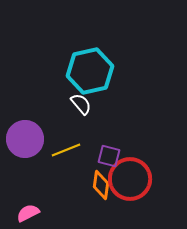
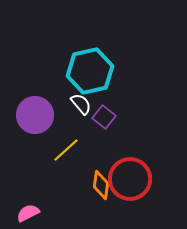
purple circle: moved 10 px right, 24 px up
yellow line: rotated 20 degrees counterclockwise
purple square: moved 5 px left, 39 px up; rotated 25 degrees clockwise
